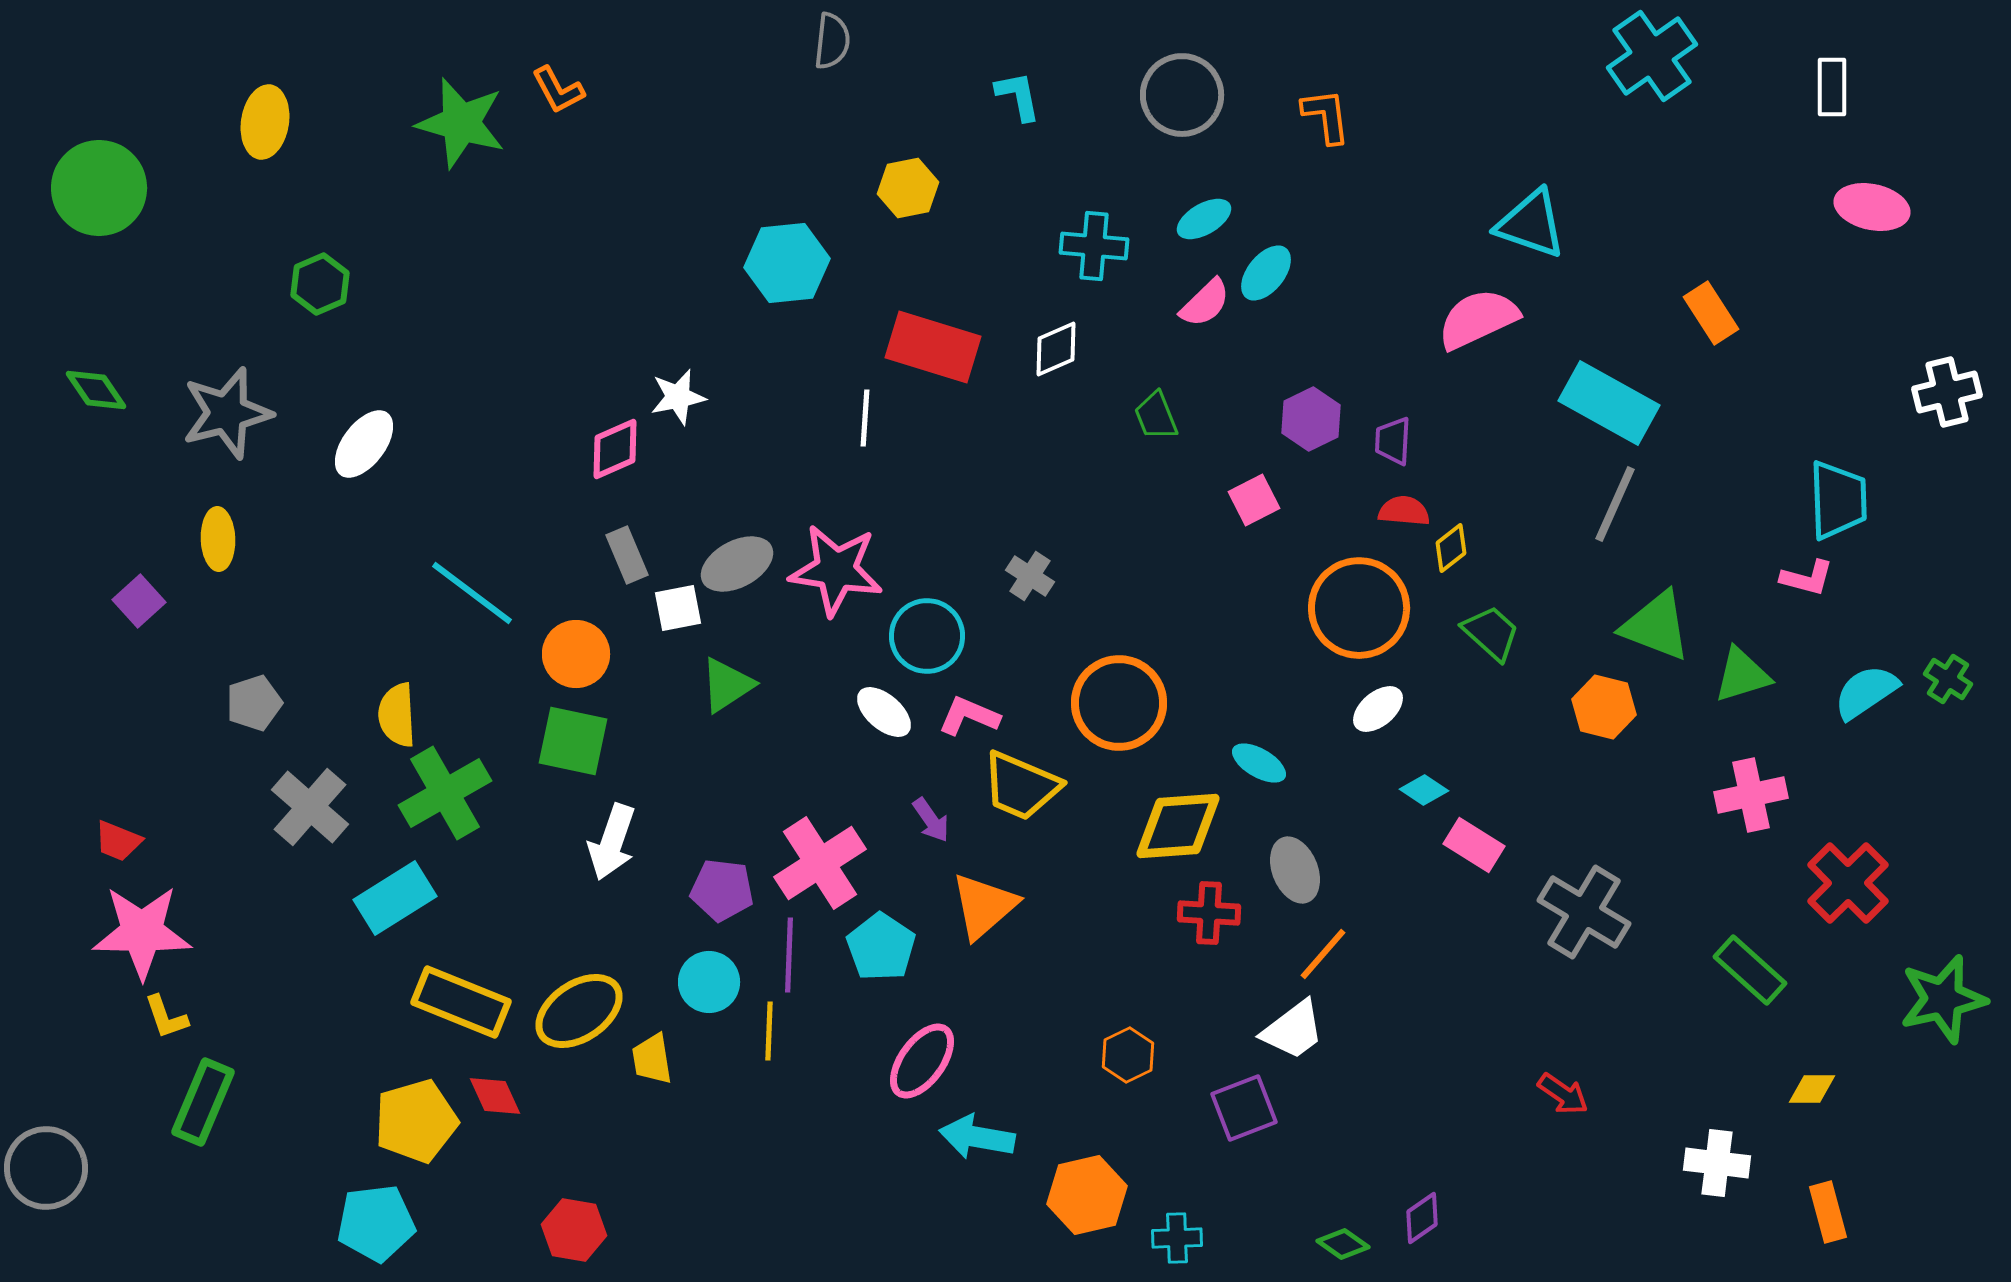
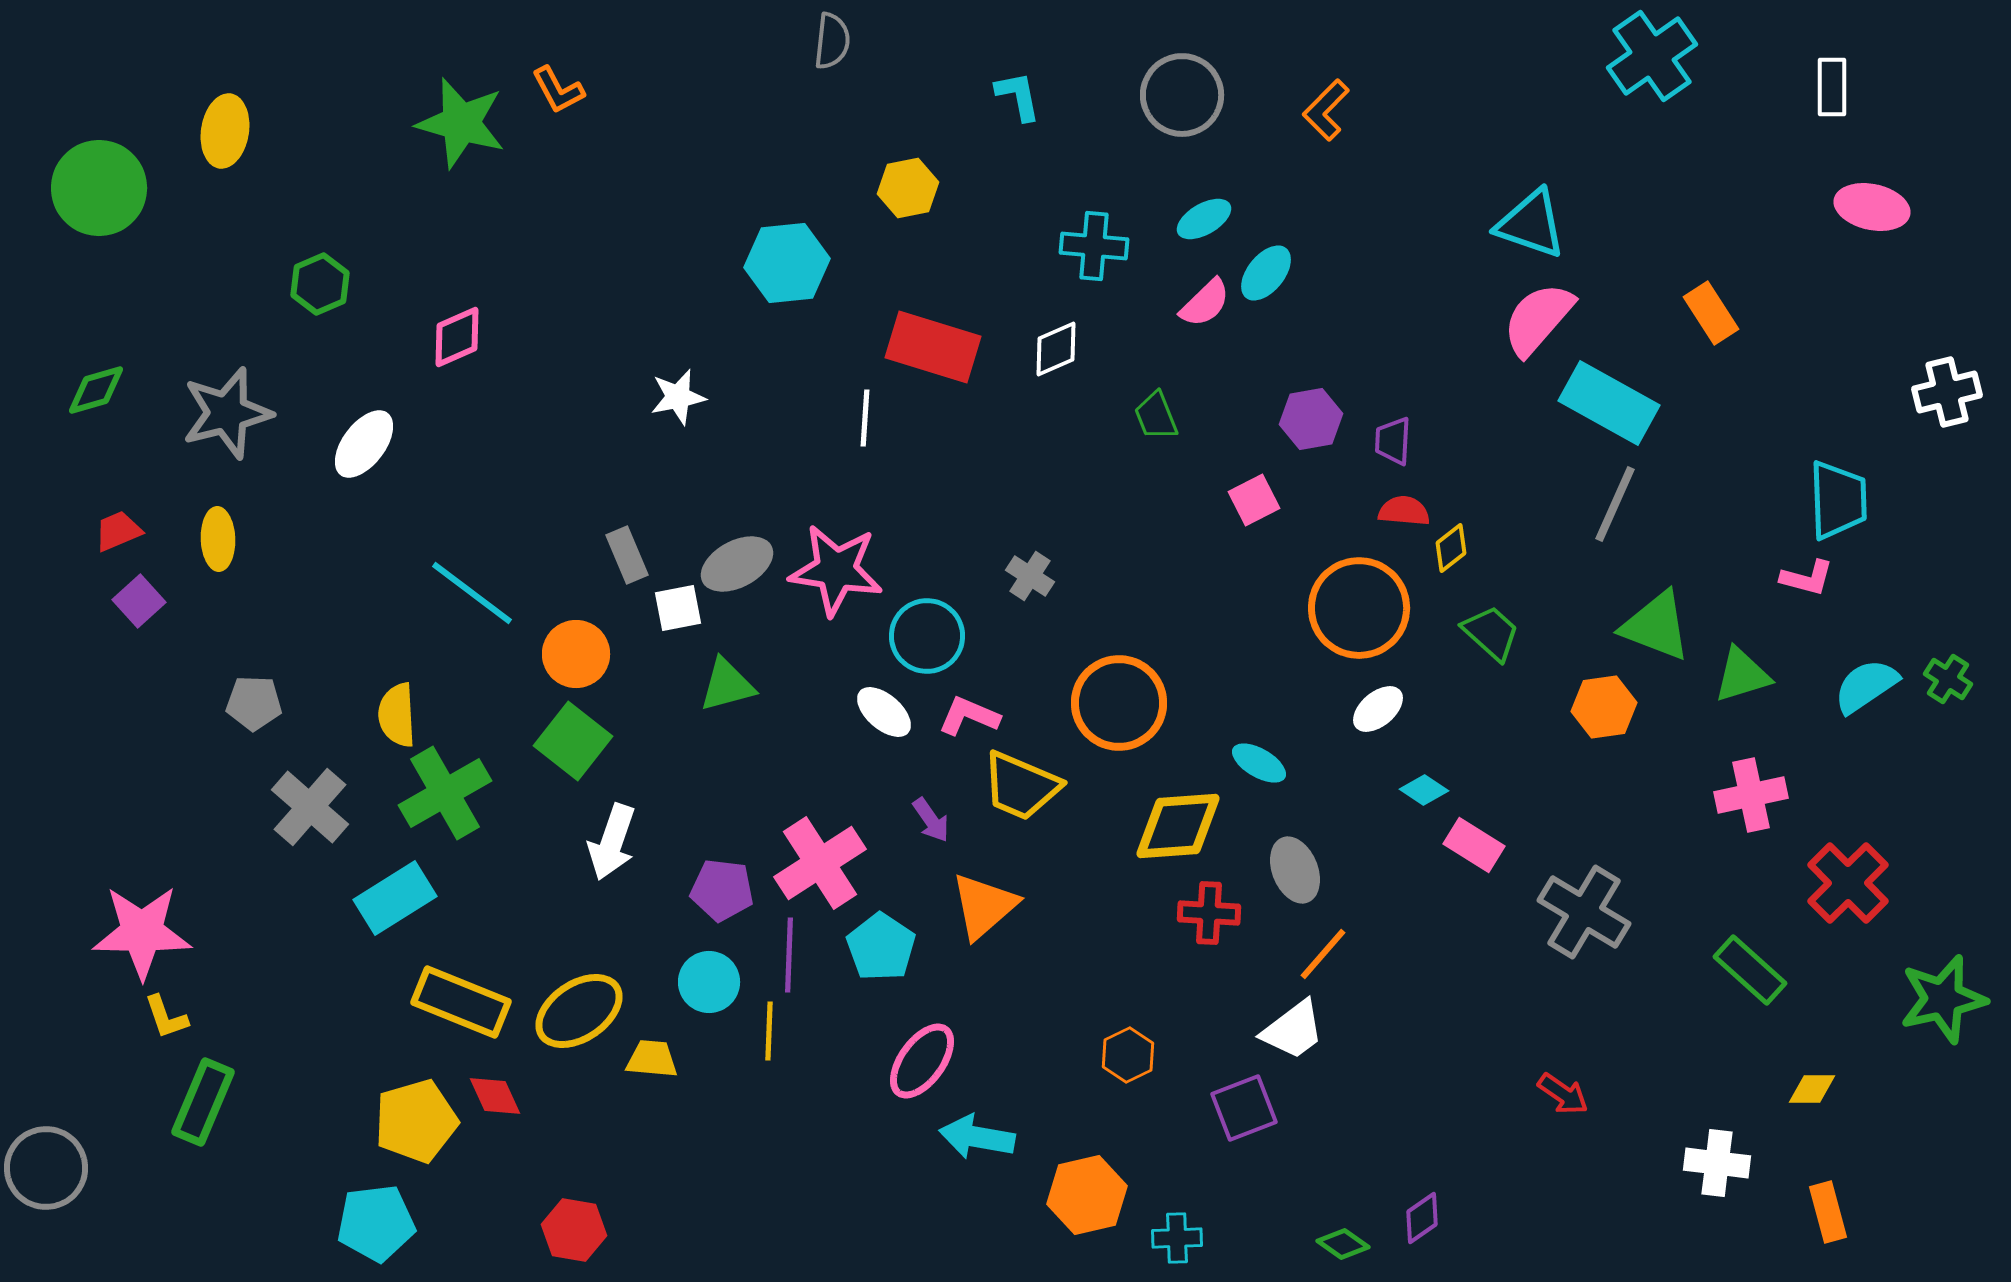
orange L-shape at (1326, 116): moved 6 px up; rotated 128 degrees counterclockwise
yellow ellipse at (265, 122): moved 40 px left, 9 px down
pink semicircle at (1478, 319): moved 60 px right; rotated 24 degrees counterclockwise
green diamond at (96, 390): rotated 72 degrees counterclockwise
purple hexagon at (1311, 419): rotated 16 degrees clockwise
pink diamond at (615, 449): moved 158 px left, 112 px up
green triangle at (727, 685): rotated 18 degrees clockwise
cyan semicircle at (1866, 692): moved 6 px up
gray pentagon at (254, 703): rotated 20 degrees clockwise
orange hexagon at (1604, 707): rotated 22 degrees counterclockwise
green square at (573, 741): rotated 26 degrees clockwise
red trapezoid at (118, 841): moved 310 px up; rotated 135 degrees clockwise
yellow trapezoid at (652, 1059): rotated 104 degrees clockwise
